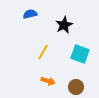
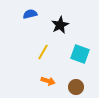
black star: moved 4 px left
